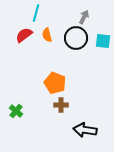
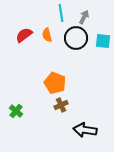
cyan line: moved 25 px right; rotated 24 degrees counterclockwise
brown cross: rotated 24 degrees counterclockwise
